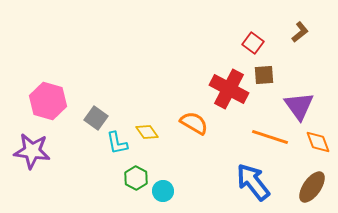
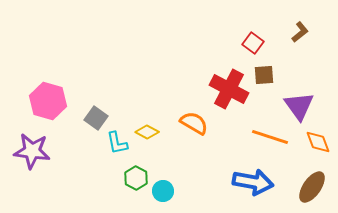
yellow diamond: rotated 25 degrees counterclockwise
blue arrow: rotated 138 degrees clockwise
